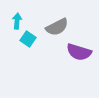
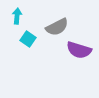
cyan arrow: moved 5 px up
purple semicircle: moved 2 px up
